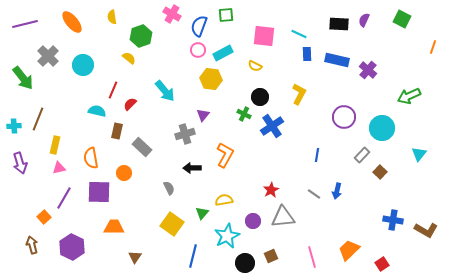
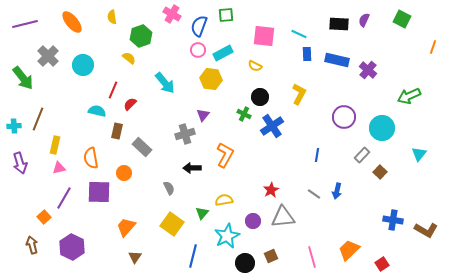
cyan arrow at (165, 91): moved 8 px up
orange trapezoid at (114, 227): moved 12 px right; rotated 50 degrees counterclockwise
